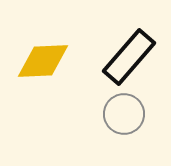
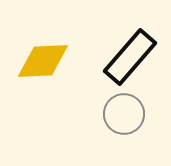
black rectangle: moved 1 px right
